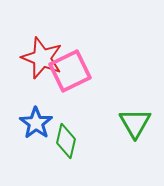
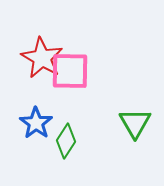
red star: rotated 9 degrees clockwise
pink square: rotated 27 degrees clockwise
green diamond: rotated 20 degrees clockwise
